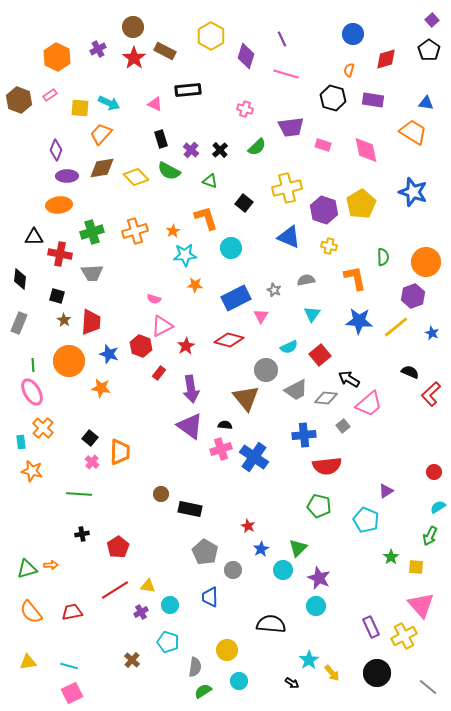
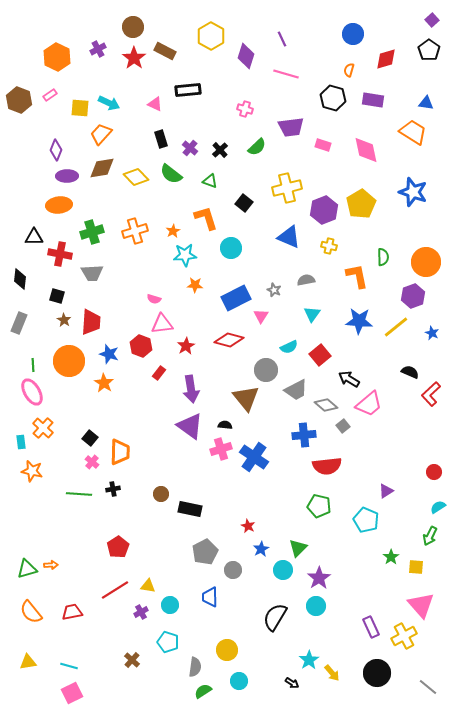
purple cross at (191, 150): moved 1 px left, 2 px up
green semicircle at (169, 171): moved 2 px right, 3 px down; rotated 10 degrees clockwise
purple hexagon at (324, 210): rotated 20 degrees clockwise
orange L-shape at (355, 278): moved 2 px right, 2 px up
pink triangle at (162, 326): moved 2 px up; rotated 20 degrees clockwise
orange star at (101, 388): moved 3 px right, 5 px up; rotated 24 degrees clockwise
gray diamond at (326, 398): moved 7 px down; rotated 35 degrees clockwise
black cross at (82, 534): moved 31 px right, 45 px up
gray pentagon at (205, 552): rotated 15 degrees clockwise
purple star at (319, 578): rotated 15 degrees clockwise
black semicircle at (271, 624): moved 4 px right, 7 px up; rotated 64 degrees counterclockwise
